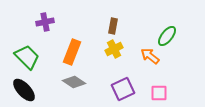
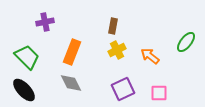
green ellipse: moved 19 px right, 6 px down
yellow cross: moved 3 px right, 1 px down
gray diamond: moved 3 px left, 1 px down; rotated 30 degrees clockwise
